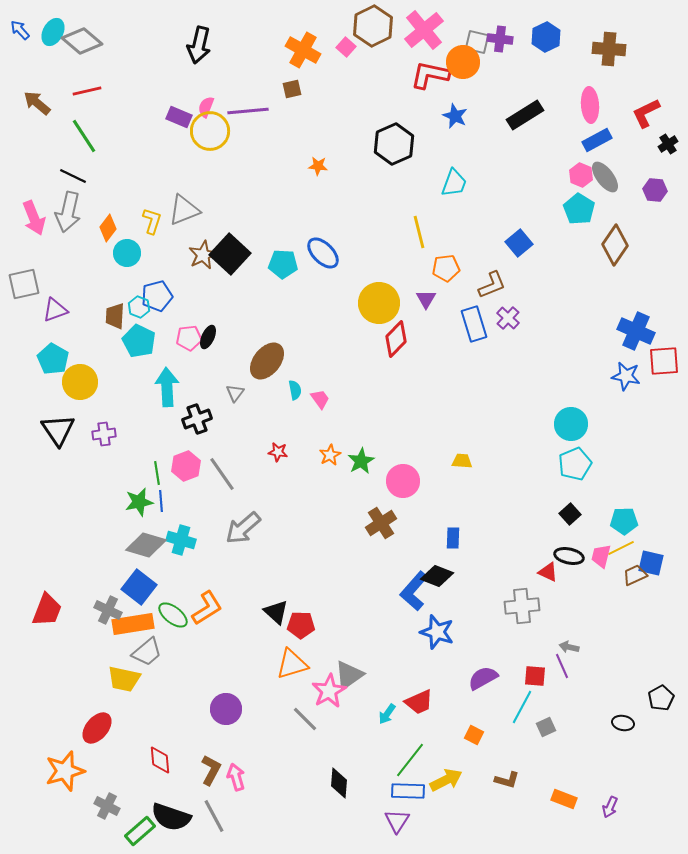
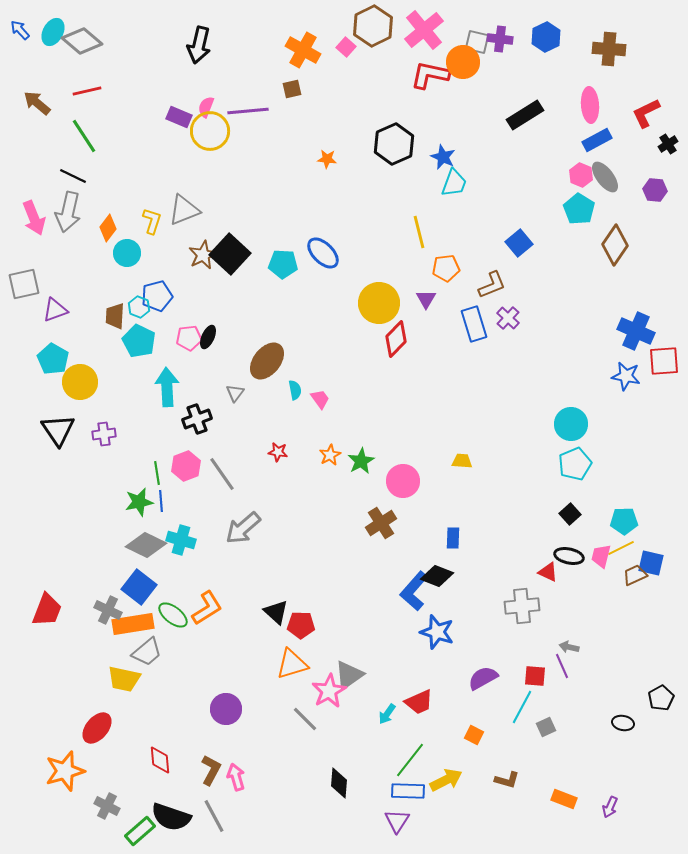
blue star at (455, 116): moved 12 px left, 41 px down
orange star at (318, 166): moved 9 px right, 7 px up
gray diamond at (146, 545): rotated 9 degrees clockwise
